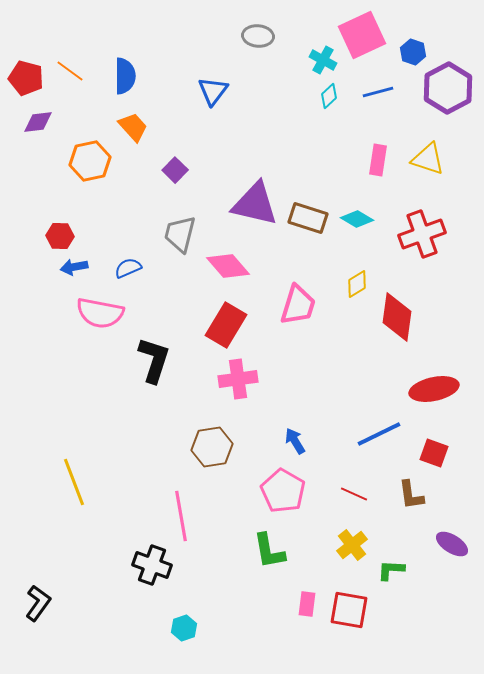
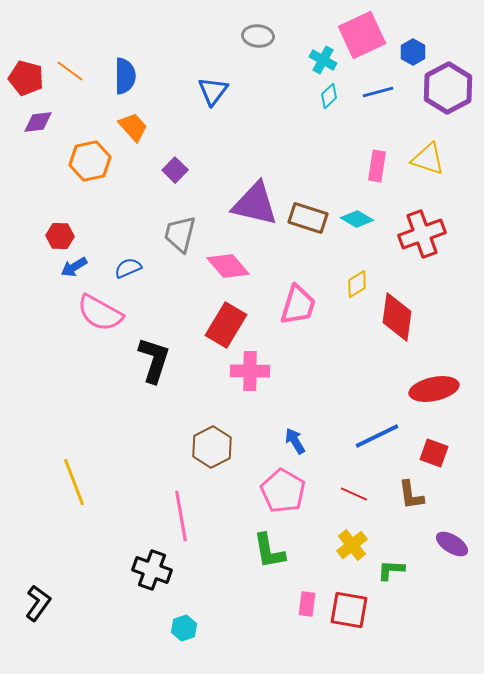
blue hexagon at (413, 52): rotated 10 degrees clockwise
pink rectangle at (378, 160): moved 1 px left, 6 px down
blue arrow at (74, 267): rotated 20 degrees counterclockwise
pink semicircle at (100, 313): rotated 18 degrees clockwise
pink cross at (238, 379): moved 12 px right, 8 px up; rotated 9 degrees clockwise
blue line at (379, 434): moved 2 px left, 2 px down
brown hexagon at (212, 447): rotated 18 degrees counterclockwise
black cross at (152, 565): moved 5 px down
